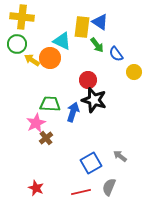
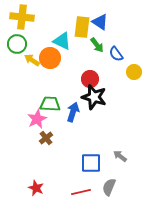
red circle: moved 2 px right, 1 px up
black star: moved 3 px up
pink star: moved 1 px right, 4 px up
blue square: rotated 30 degrees clockwise
